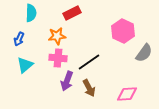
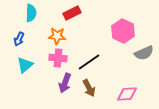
orange star: rotated 12 degrees clockwise
gray semicircle: rotated 30 degrees clockwise
purple arrow: moved 2 px left, 2 px down
